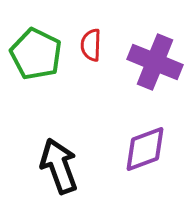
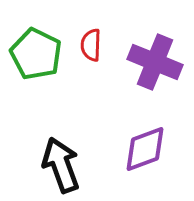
black arrow: moved 2 px right, 1 px up
